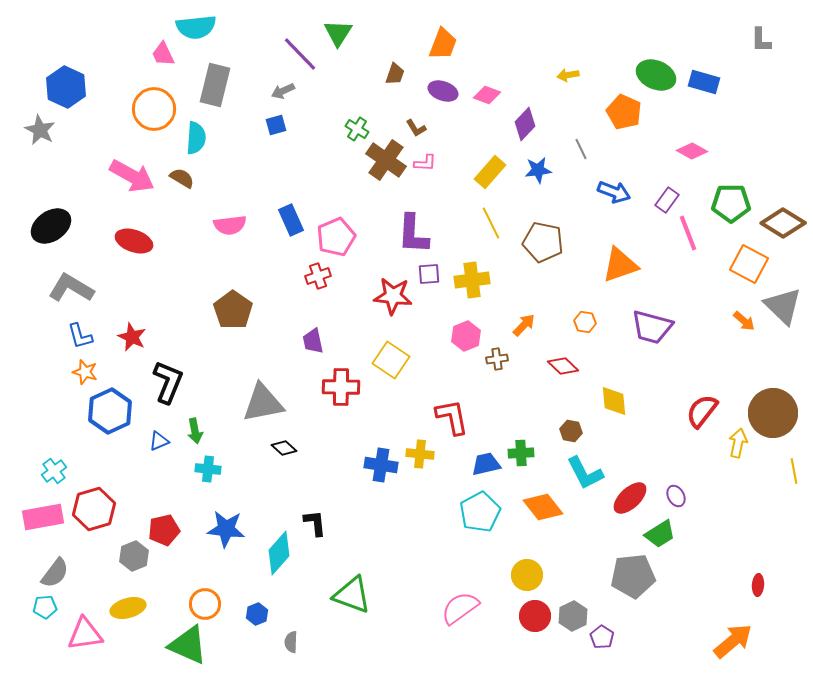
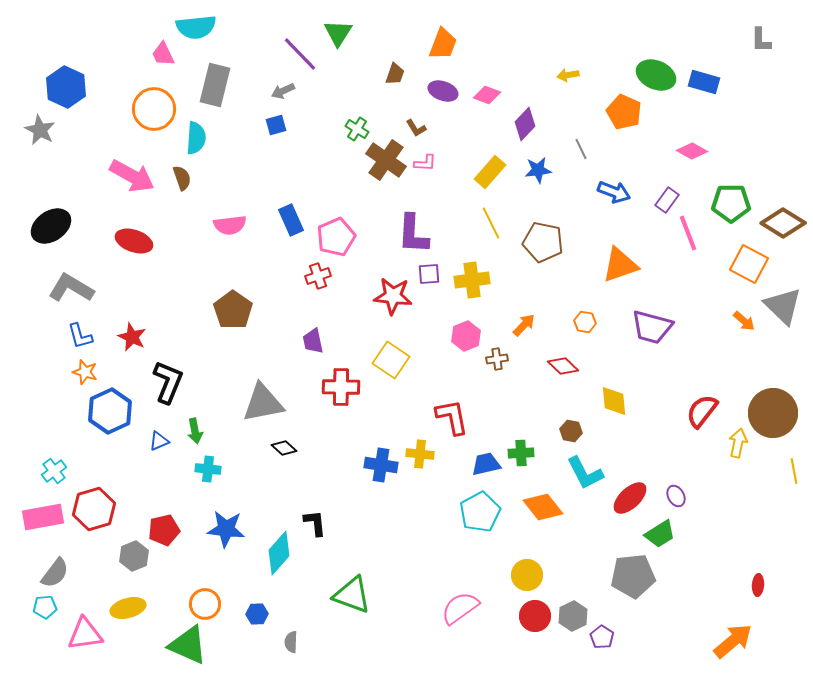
brown semicircle at (182, 178): rotated 40 degrees clockwise
blue hexagon at (257, 614): rotated 20 degrees clockwise
